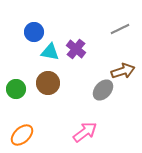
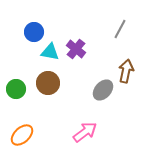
gray line: rotated 36 degrees counterclockwise
brown arrow: moved 3 px right; rotated 60 degrees counterclockwise
